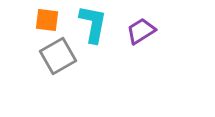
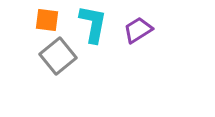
purple trapezoid: moved 3 px left, 1 px up
gray square: rotated 9 degrees counterclockwise
